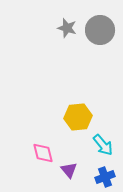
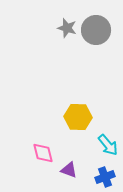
gray circle: moved 4 px left
yellow hexagon: rotated 8 degrees clockwise
cyan arrow: moved 5 px right
purple triangle: rotated 30 degrees counterclockwise
